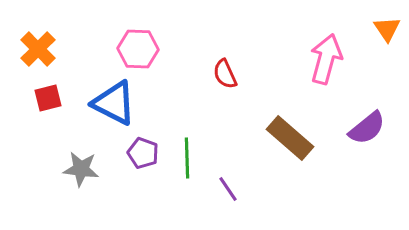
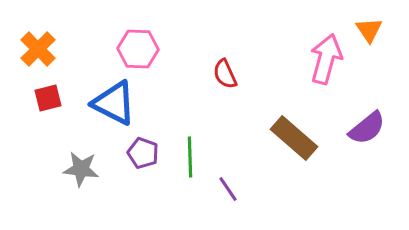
orange triangle: moved 18 px left, 1 px down
brown rectangle: moved 4 px right
green line: moved 3 px right, 1 px up
